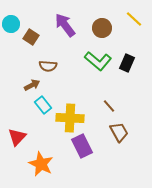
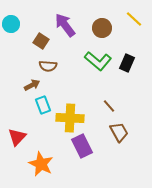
brown square: moved 10 px right, 4 px down
cyan rectangle: rotated 18 degrees clockwise
